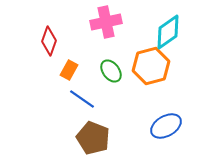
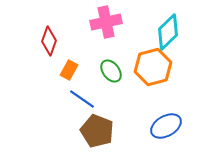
cyan diamond: rotated 9 degrees counterclockwise
orange hexagon: moved 2 px right, 1 px down
brown pentagon: moved 4 px right, 7 px up
